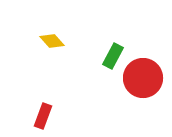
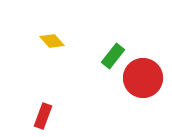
green rectangle: rotated 10 degrees clockwise
